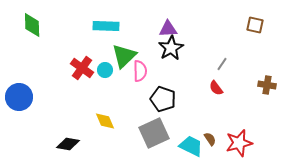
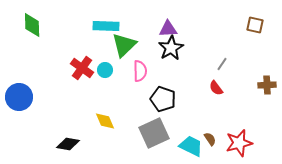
green triangle: moved 11 px up
brown cross: rotated 12 degrees counterclockwise
